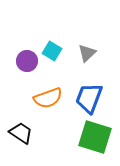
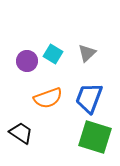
cyan square: moved 1 px right, 3 px down
